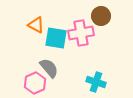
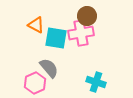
brown circle: moved 14 px left
